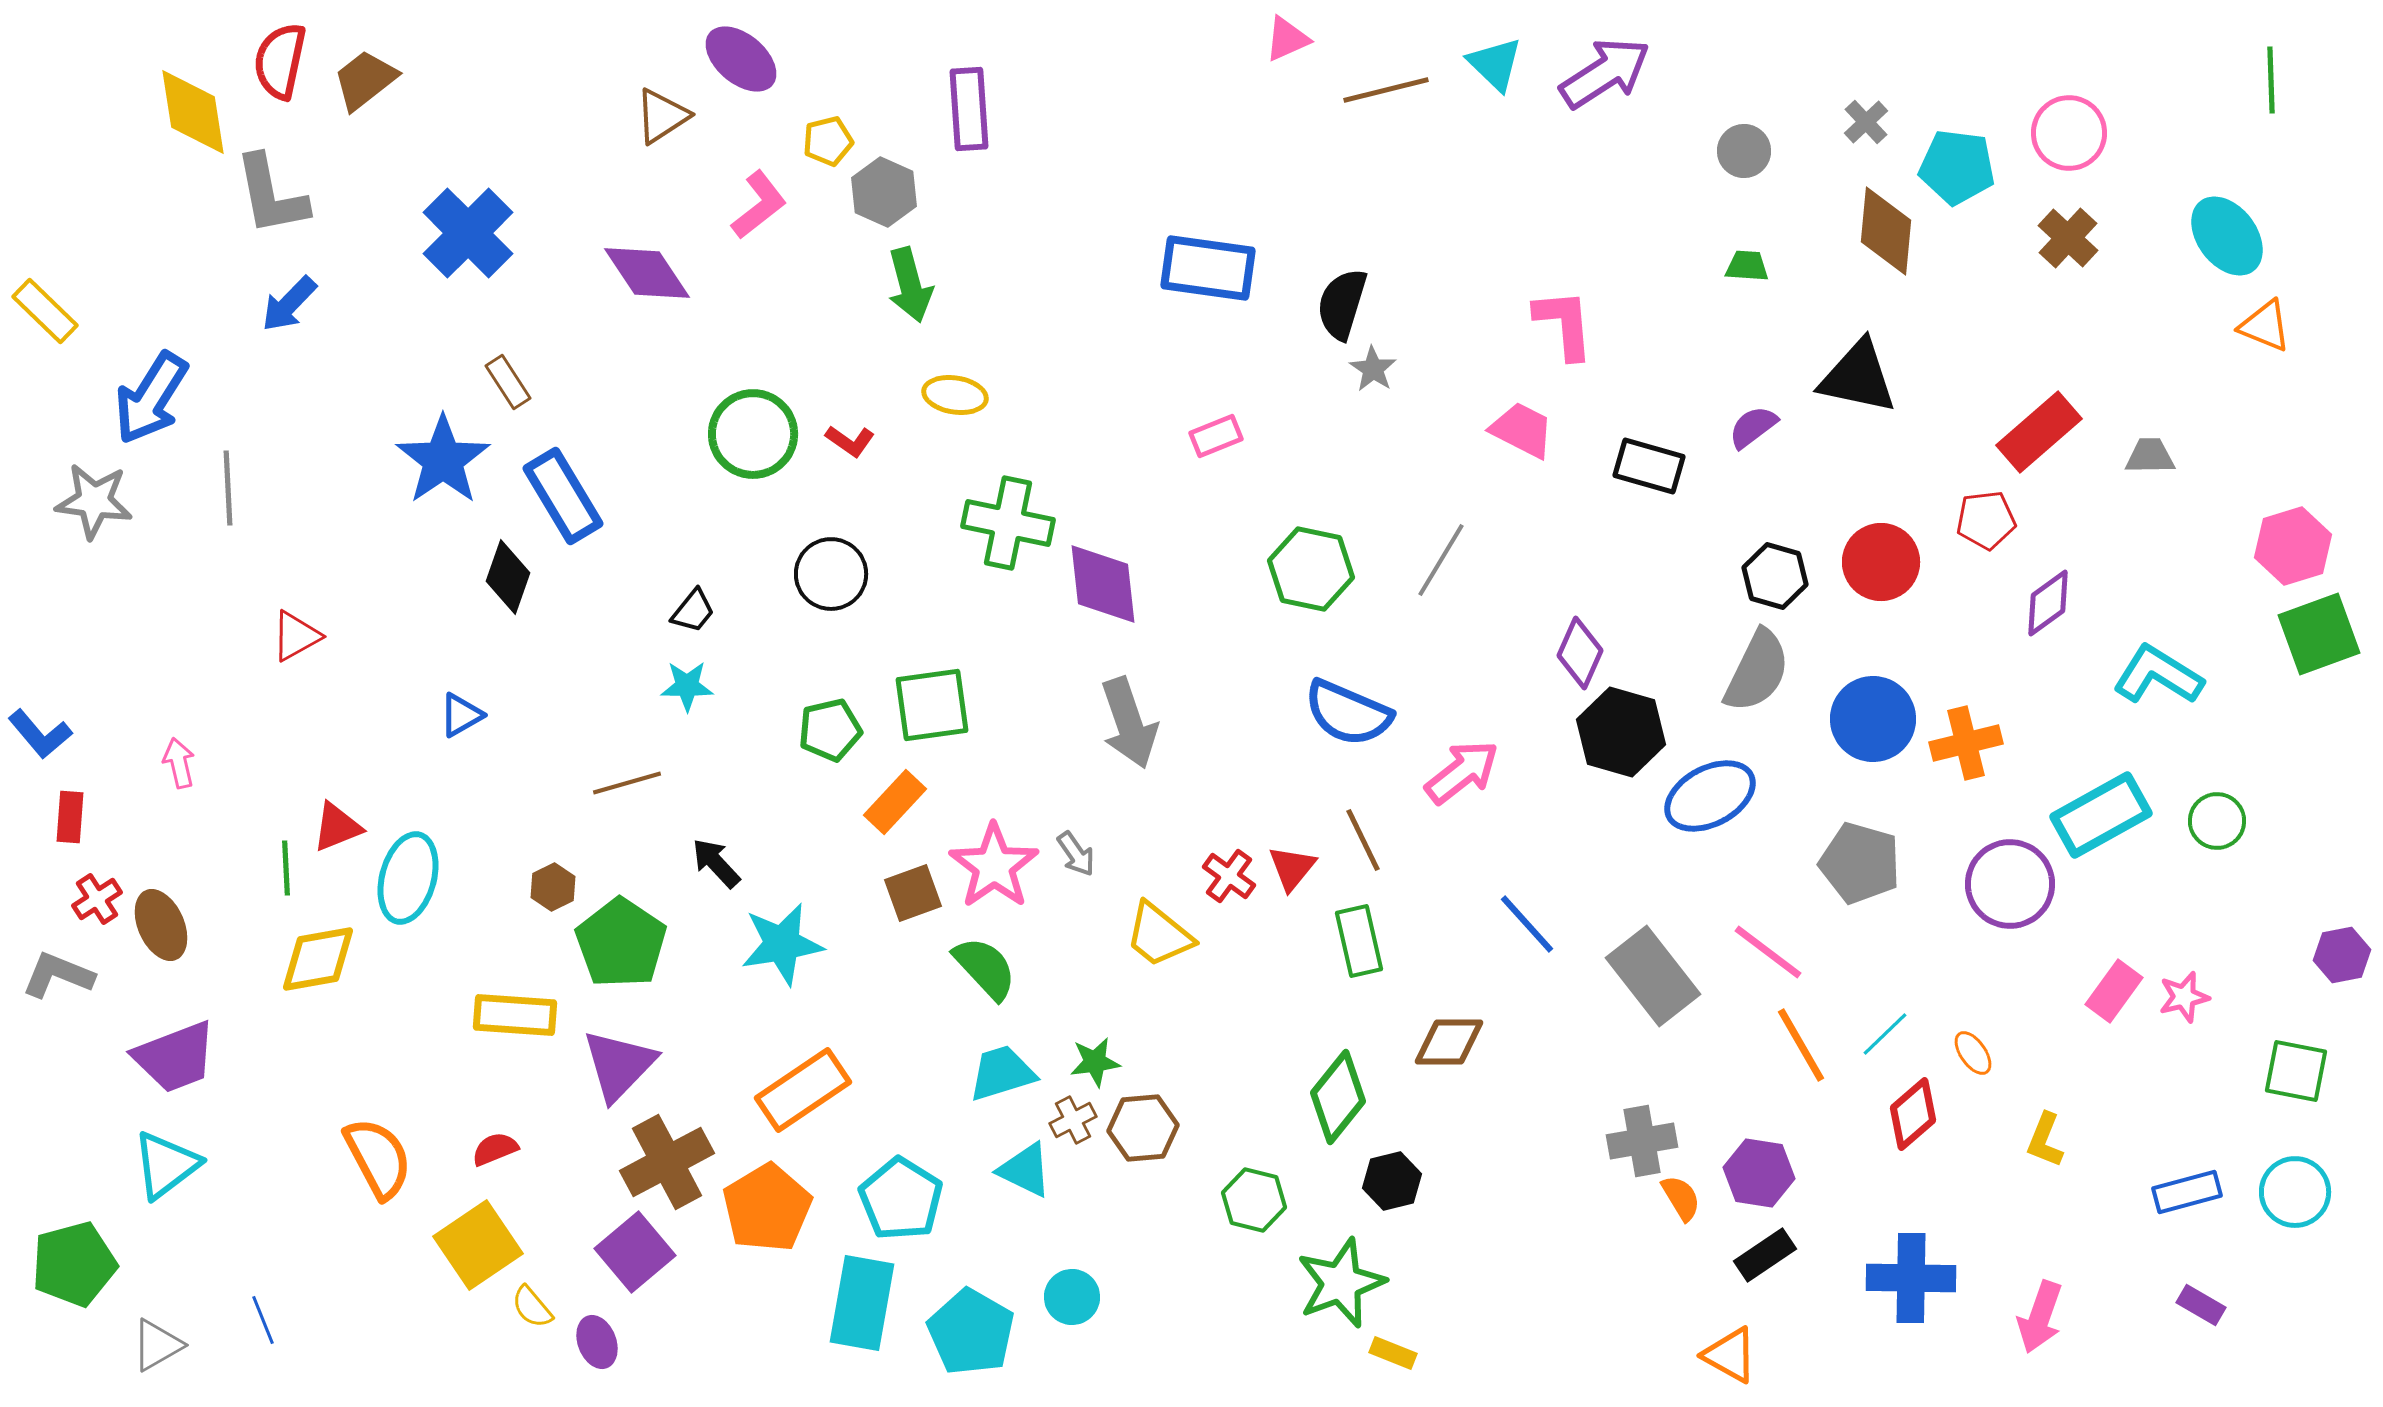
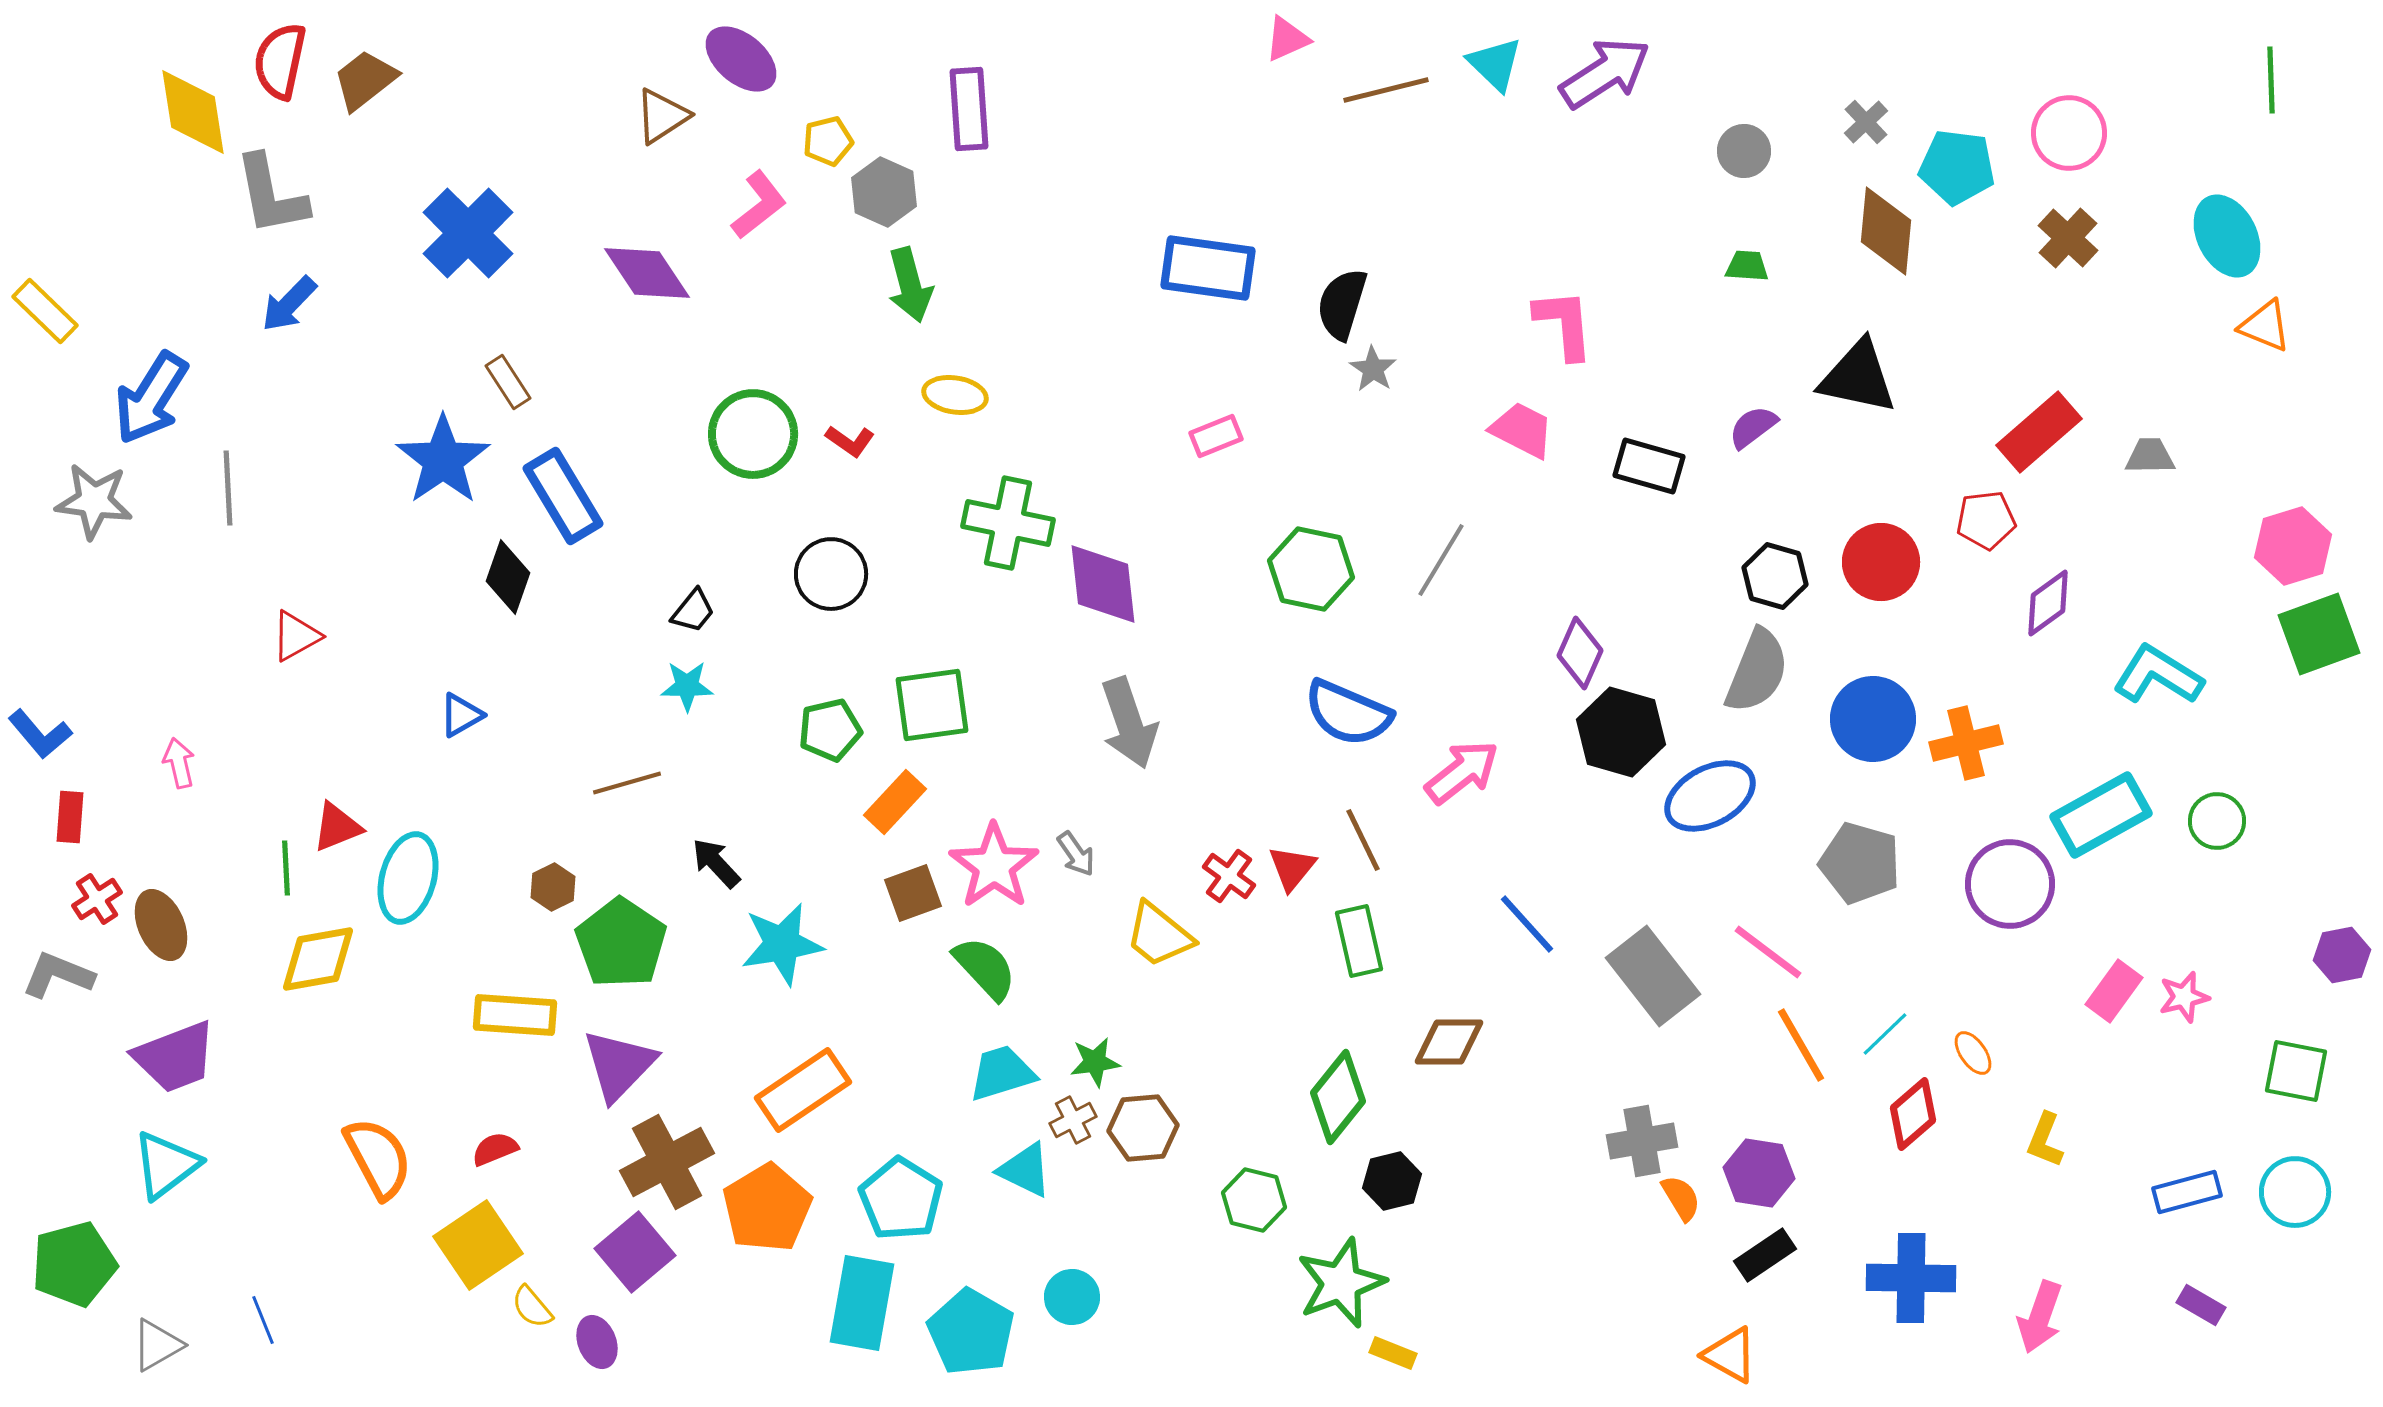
cyan ellipse at (2227, 236): rotated 10 degrees clockwise
gray semicircle at (1757, 671): rotated 4 degrees counterclockwise
